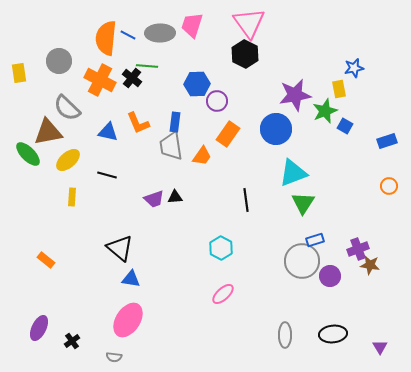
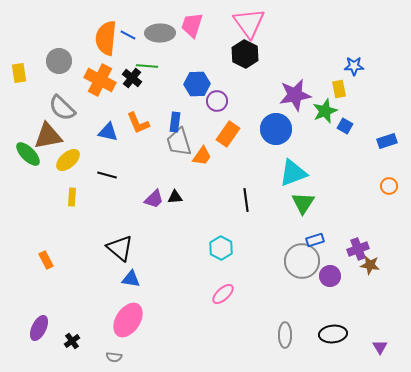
blue star at (354, 68): moved 2 px up; rotated 12 degrees clockwise
gray semicircle at (67, 108): moved 5 px left
brown triangle at (48, 132): moved 4 px down
gray trapezoid at (171, 146): moved 8 px right, 4 px up; rotated 8 degrees counterclockwise
purple trapezoid at (154, 199): rotated 25 degrees counterclockwise
orange rectangle at (46, 260): rotated 24 degrees clockwise
